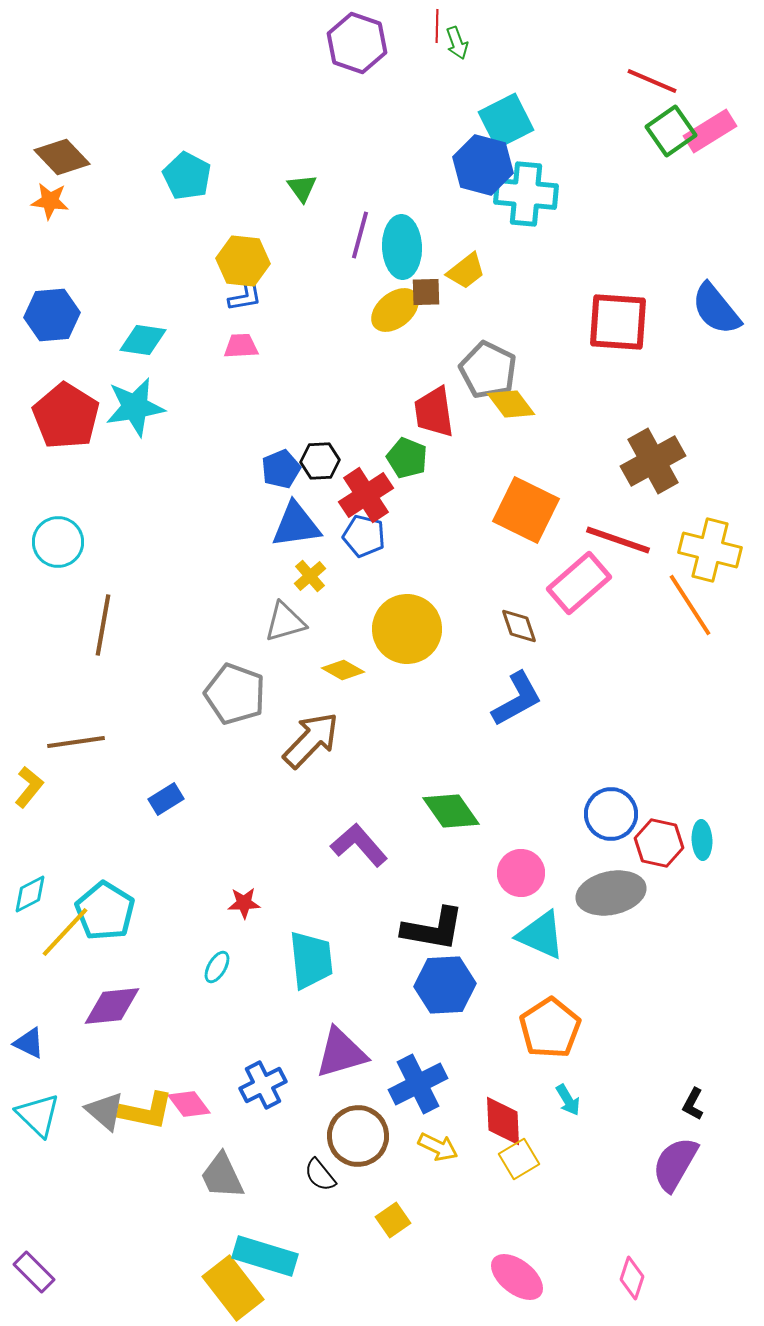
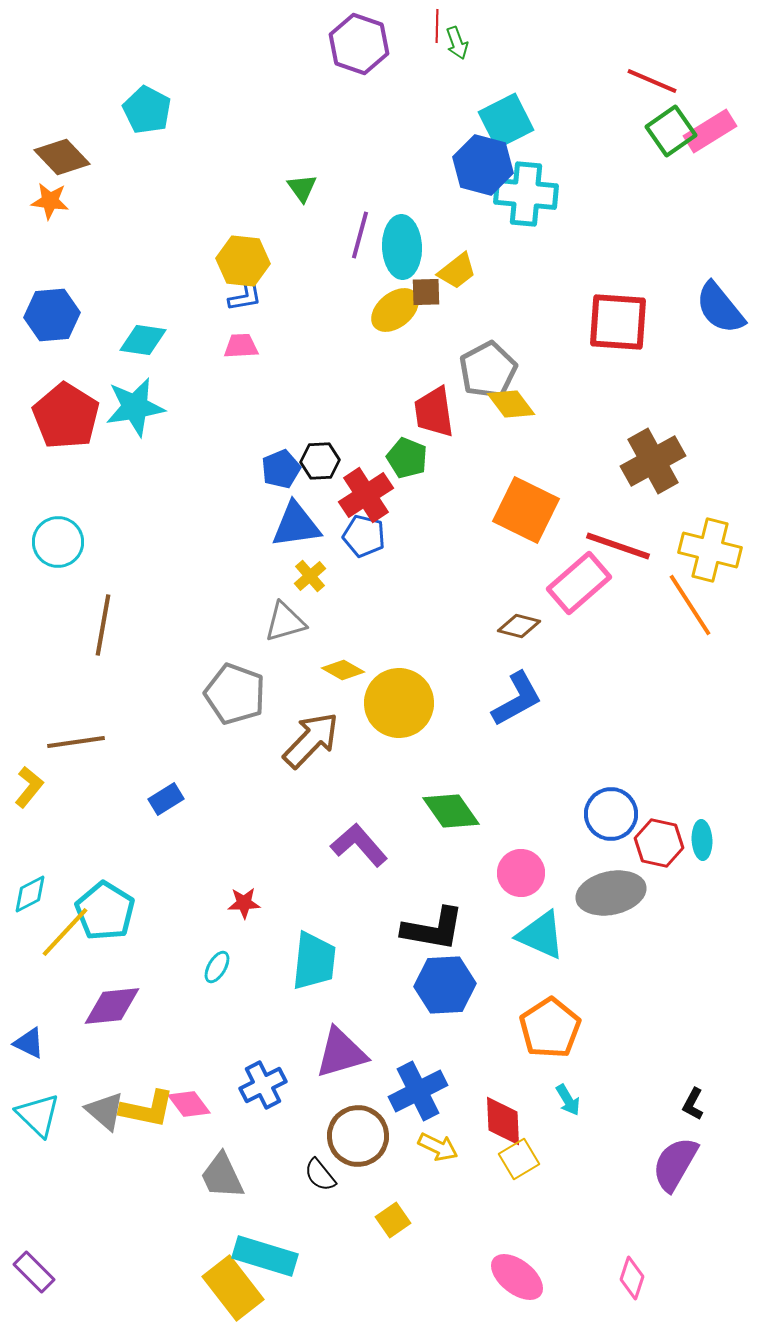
purple hexagon at (357, 43): moved 2 px right, 1 px down
cyan pentagon at (187, 176): moved 40 px left, 66 px up
yellow trapezoid at (466, 271): moved 9 px left
blue semicircle at (716, 309): moved 4 px right, 1 px up
gray pentagon at (488, 370): rotated 18 degrees clockwise
red line at (618, 540): moved 6 px down
brown diamond at (519, 626): rotated 57 degrees counterclockwise
yellow circle at (407, 629): moved 8 px left, 74 px down
cyan trapezoid at (311, 960): moved 3 px right, 1 px down; rotated 12 degrees clockwise
blue cross at (418, 1084): moved 7 px down
yellow L-shape at (146, 1111): moved 1 px right, 2 px up
